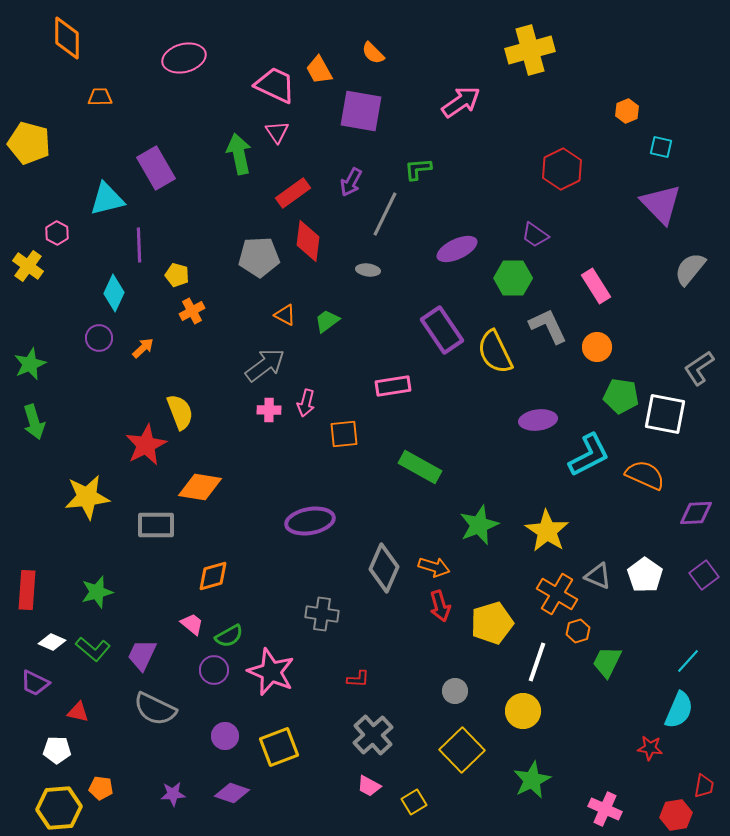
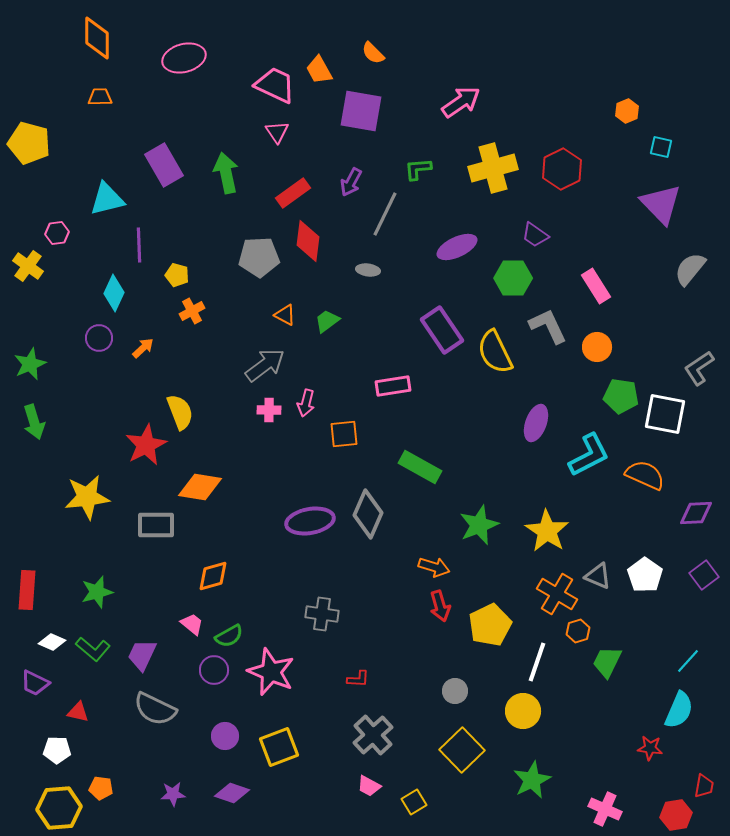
orange diamond at (67, 38): moved 30 px right
yellow cross at (530, 50): moved 37 px left, 118 px down
green arrow at (239, 154): moved 13 px left, 19 px down
purple rectangle at (156, 168): moved 8 px right, 3 px up
pink hexagon at (57, 233): rotated 25 degrees clockwise
purple ellipse at (457, 249): moved 2 px up
purple ellipse at (538, 420): moved 2 px left, 3 px down; rotated 63 degrees counterclockwise
gray diamond at (384, 568): moved 16 px left, 54 px up
yellow pentagon at (492, 623): moved 2 px left, 2 px down; rotated 9 degrees counterclockwise
